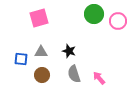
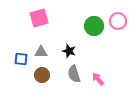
green circle: moved 12 px down
pink arrow: moved 1 px left, 1 px down
